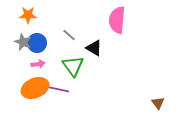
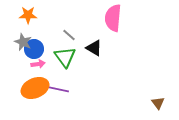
pink semicircle: moved 4 px left, 2 px up
blue circle: moved 3 px left, 6 px down
green triangle: moved 8 px left, 9 px up
